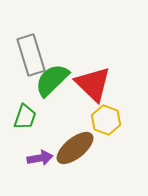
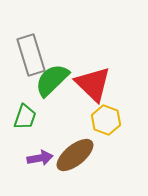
brown ellipse: moved 7 px down
